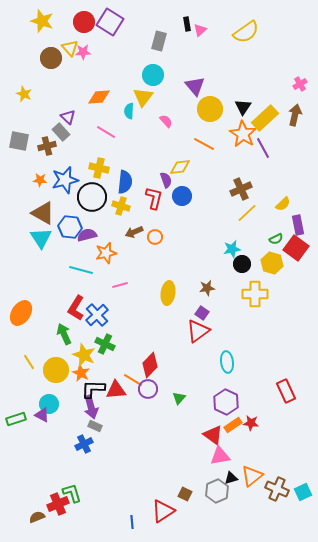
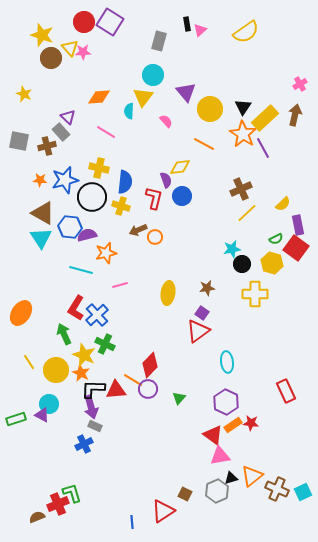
yellow star at (42, 21): moved 14 px down
purple triangle at (195, 86): moved 9 px left, 6 px down
brown arrow at (134, 232): moved 4 px right, 2 px up
